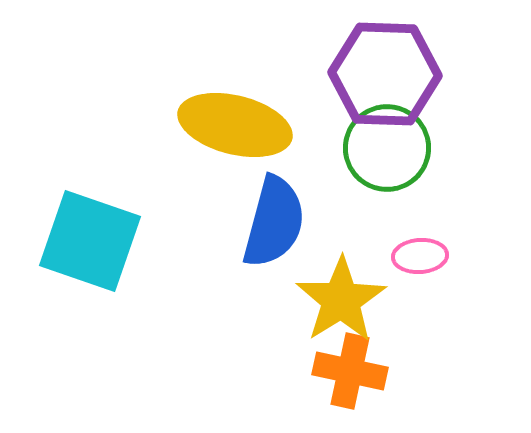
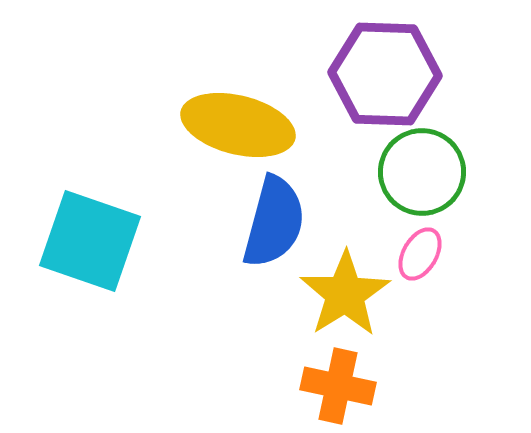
yellow ellipse: moved 3 px right
green circle: moved 35 px right, 24 px down
pink ellipse: moved 2 px up; rotated 56 degrees counterclockwise
yellow star: moved 4 px right, 6 px up
orange cross: moved 12 px left, 15 px down
